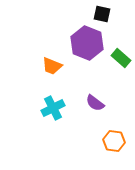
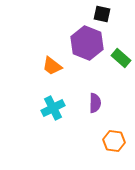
orange trapezoid: rotated 15 degrees clockwise
purple semicircle: rotated 126 degrees counterclockwise
